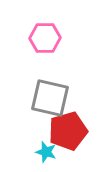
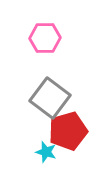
gray square: rotated 24 degrees clockwise
